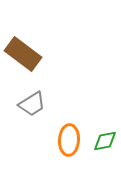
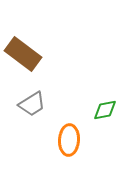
green diamond: moved 31 px up
